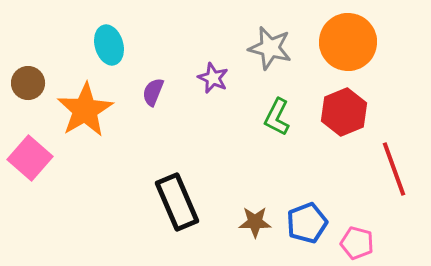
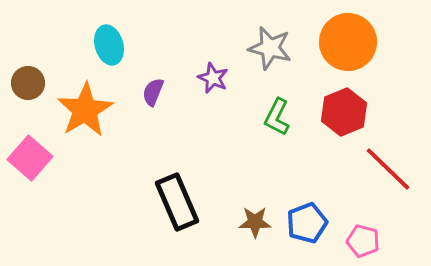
red line: moved 6 px left; rotated 26 degrees counterclockwise
pink pentagon: moved 6 px right, 2 px up
